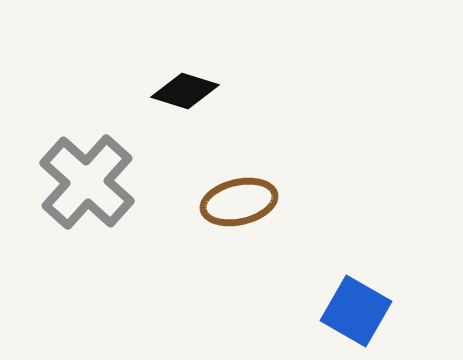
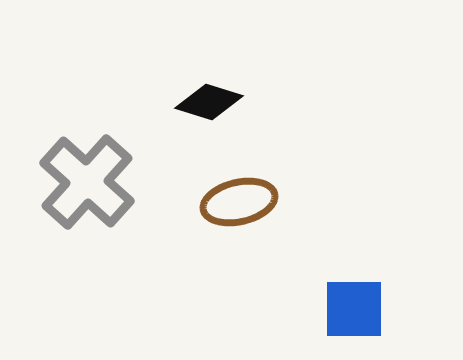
black diamond: moved 24 px right, 11 px down
blue square: moved 2 px left, 2 px up; rotated 30 degrees counterclockwise
